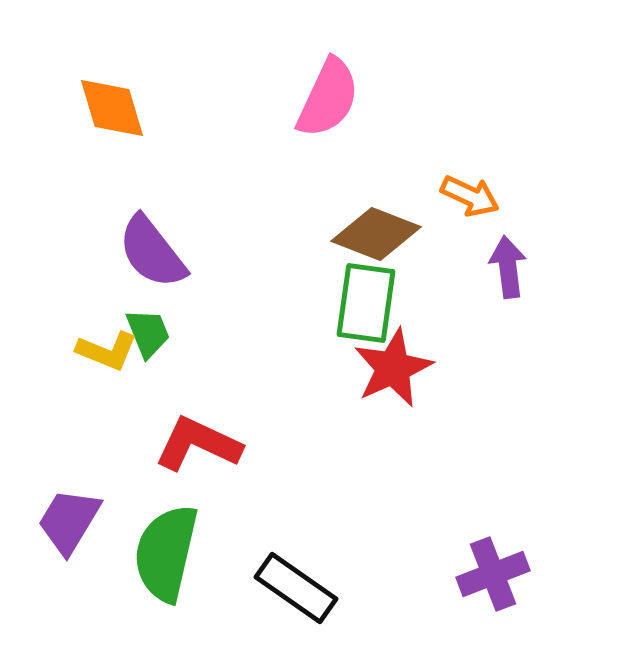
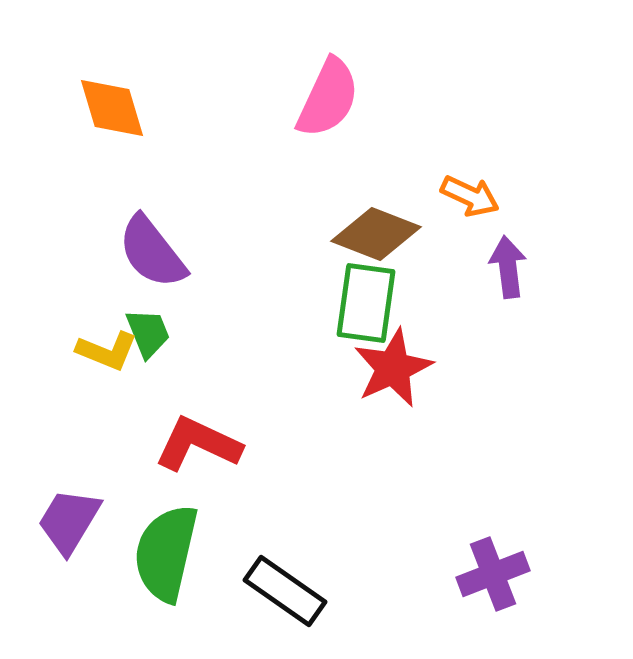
black rectangle: moved 11 px left, 3 px down
